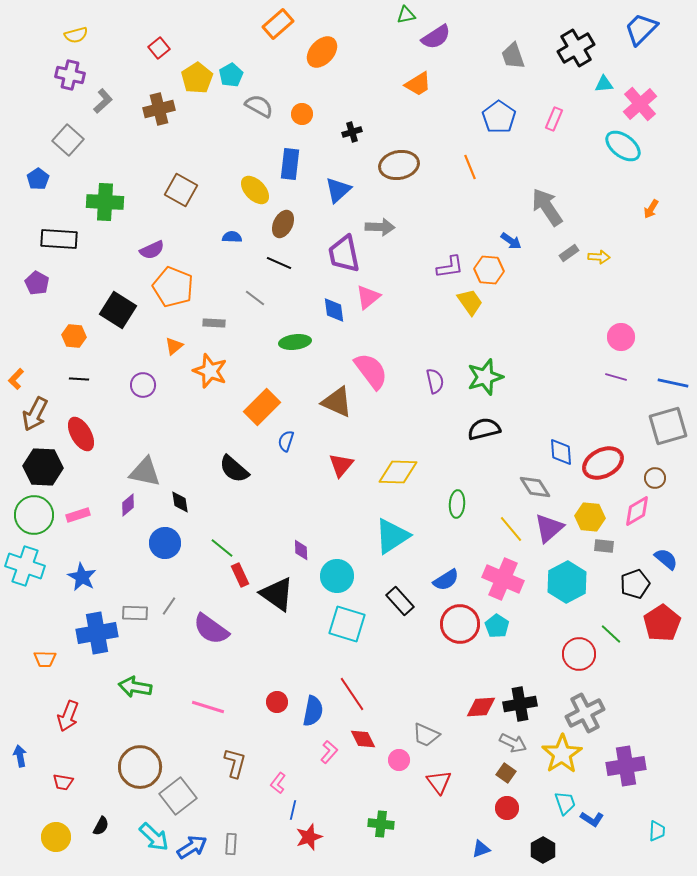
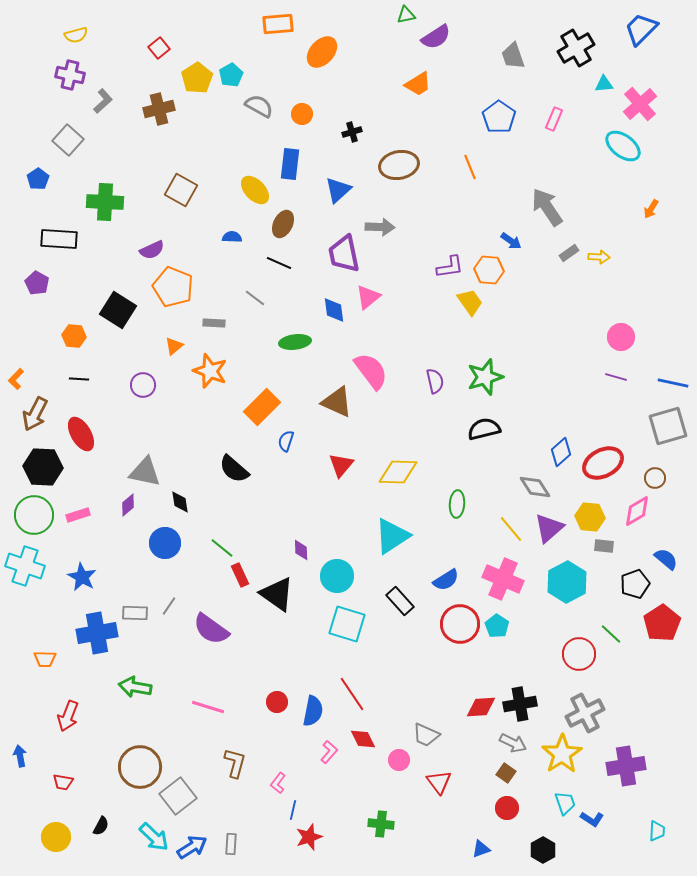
orange rectangle at (278, 24): rotated 36 degrees clockwise
blue diamond at (561, 452): rotated 52 degrees clockwise
